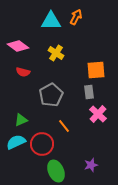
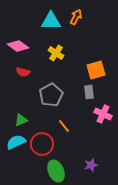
orange square: rotated 12 degrees counterclockwise
pink cross: moved 5 px right; rotated 18 degrees counterclockwise
